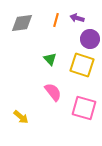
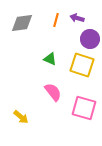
green triangle: rotated 24 degrees counterclockwise
